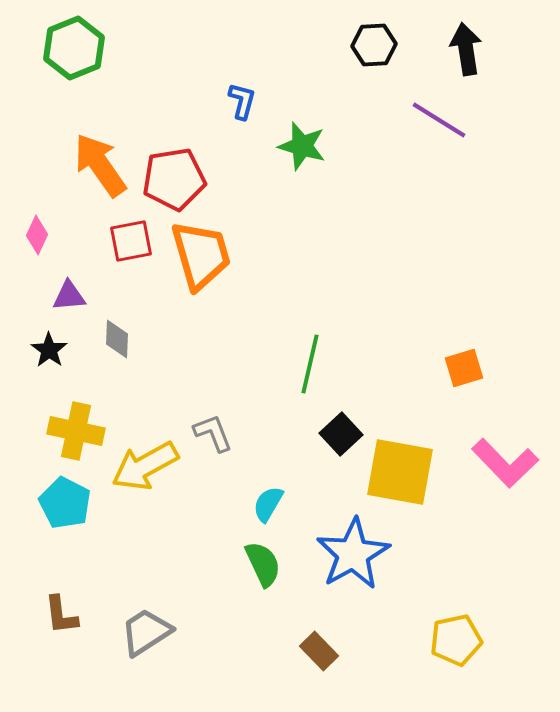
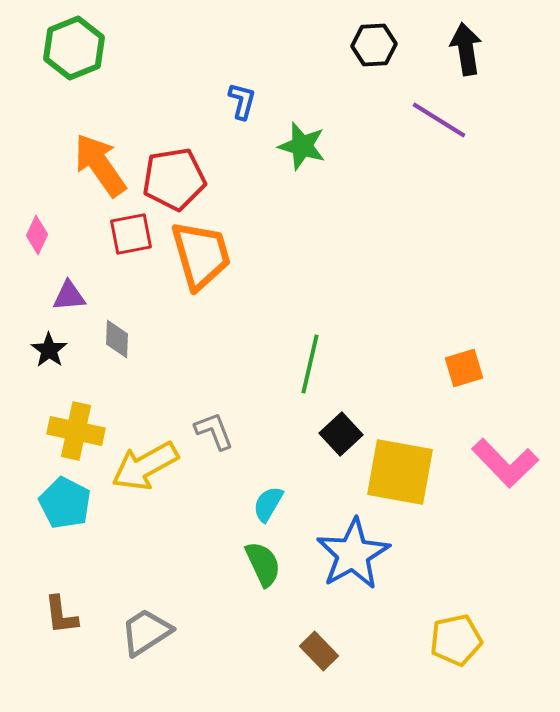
red square: moved 7 px up
gray L-shape: moved 1 px right, 2 px up
